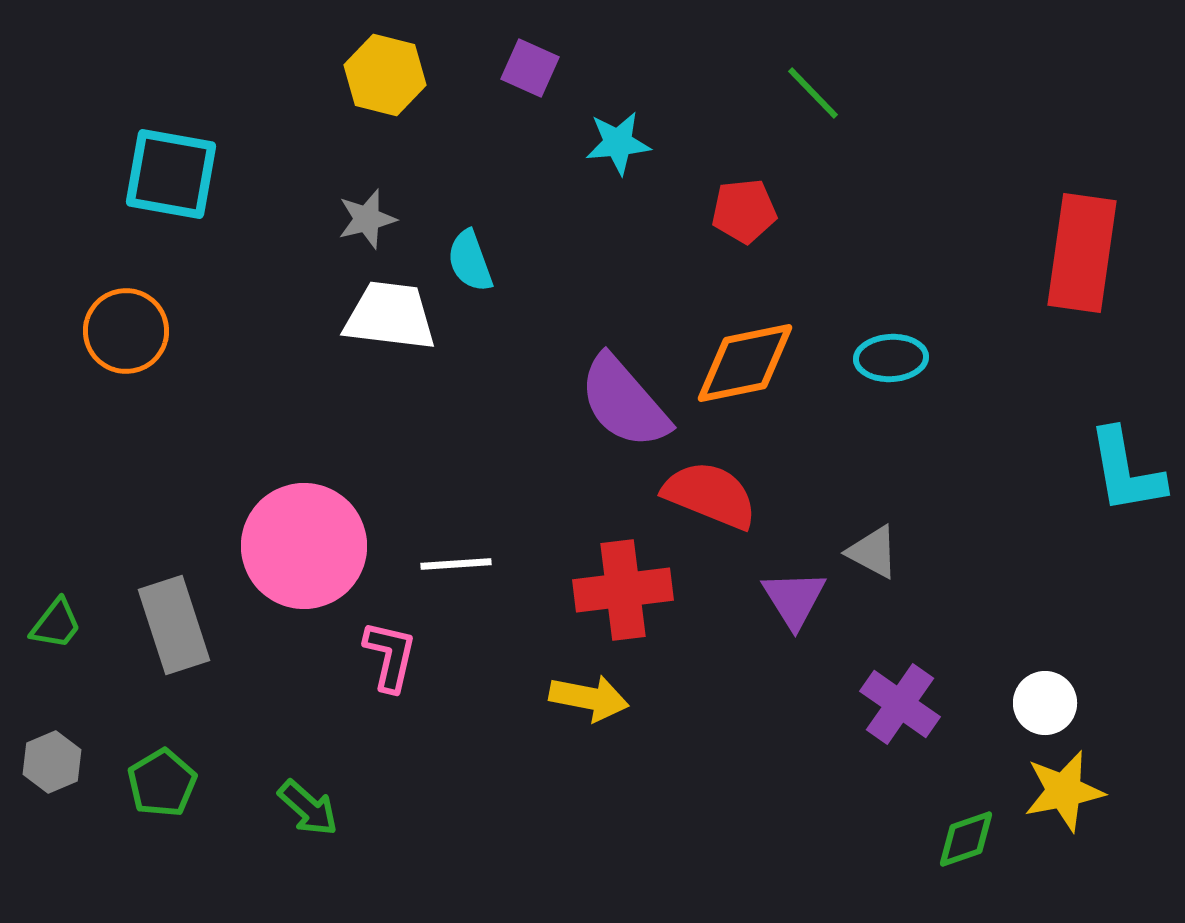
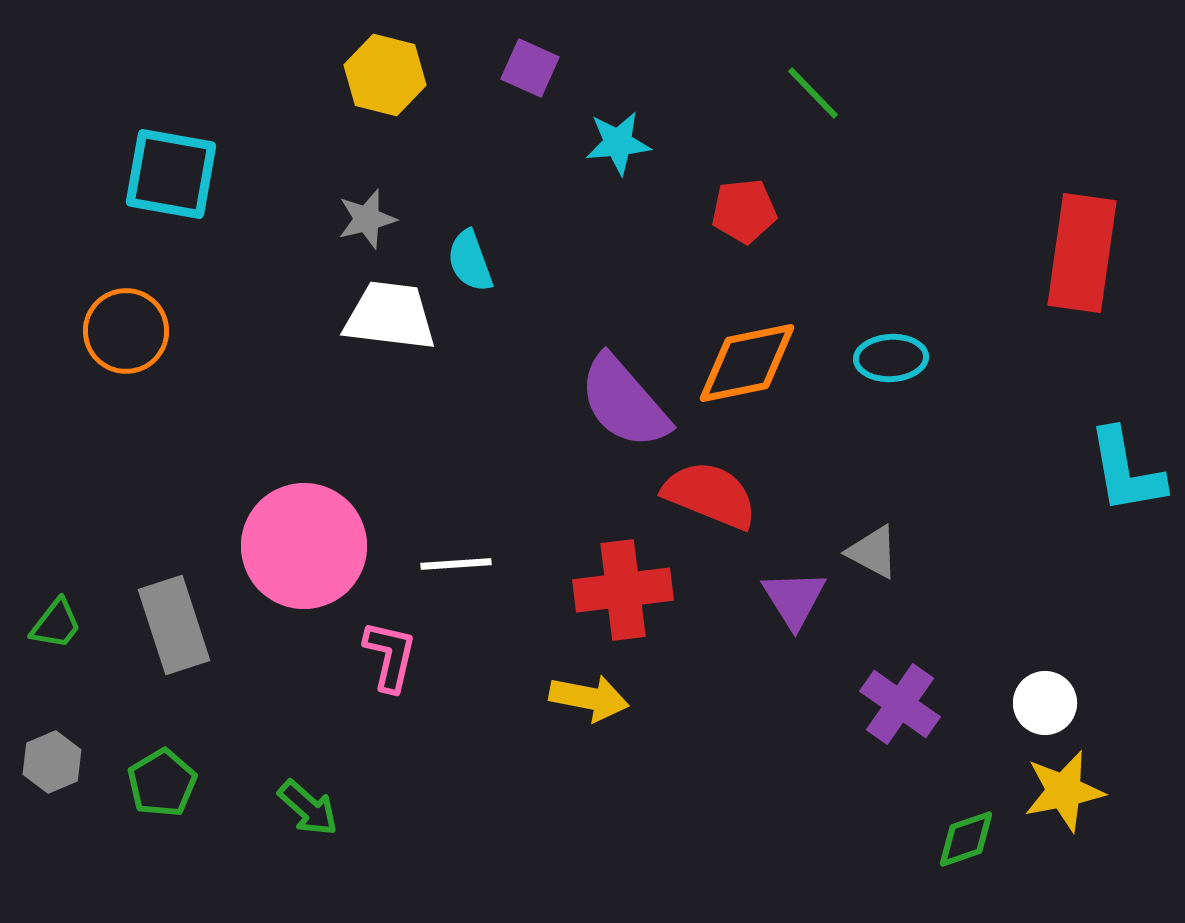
orange diamond: moved 2 px right
